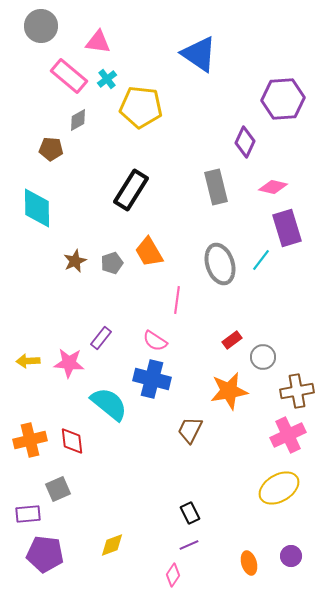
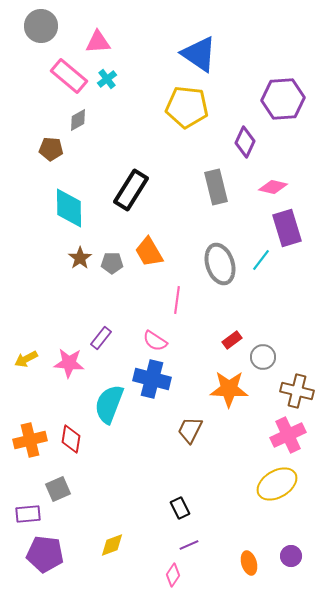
pink triangle at (98, 42): rotated 12 degrees counterclockwise
yellow pentagon at (141, 107): moved 46 px right
cyan diamond at (37, 208): moved 32 px right
brown star at (75, 261): moved 5 px right, 3 px up; rotated 10 degrees counterclockwise
gray pentagon at (112, 263): rotated 20 degrees clockwise
yellow arrow at (28, 361): moved 2 px left, 2 px up; rotated 25 degrees counterclockwise
orange star at (229, 391): moved 2 px up; rotated 12 degrees clockwise
brown cross at (297, 391): rotated 24 degrees clockwise
cyan semicircle at (109, 404): rotated 108 degrees counterclockwise
red diamond at (72, 441): moved 1 px left, 2 px up; rotated 16 degrees clockwise
yellow ellipse at (279, 488): moved 2 px left, 4 px up
black rectangle at (190, 513): moved 10 px left, 5 px up
